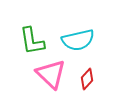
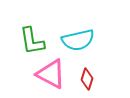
pink triangle: rotated 16 degrees counterclockwise
red diamond: rotated 25 degrees counterclockwise
